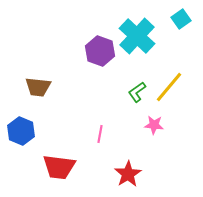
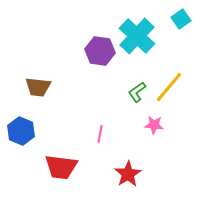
purple hexagon: rotated 12 degrees counterclockwise
red trapezoid: moved 2 px right
